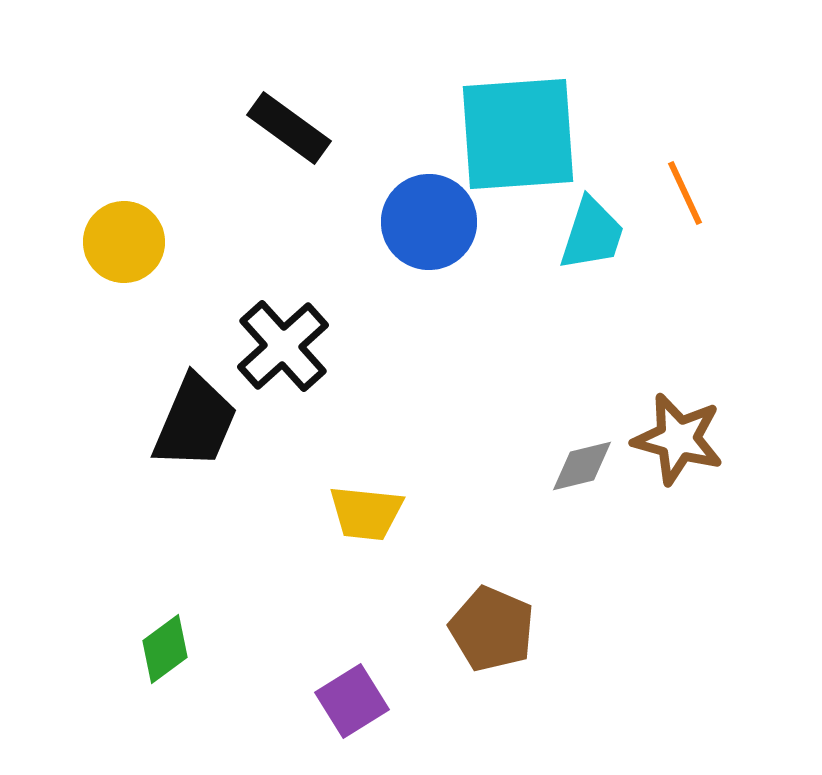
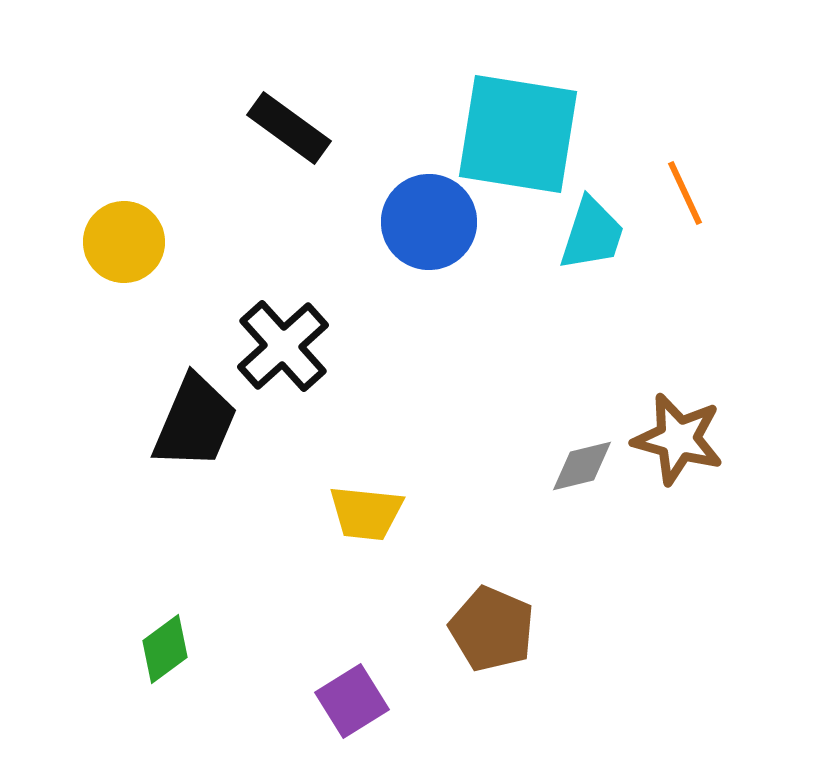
cyan square: rotated 13 degrees clockwise
